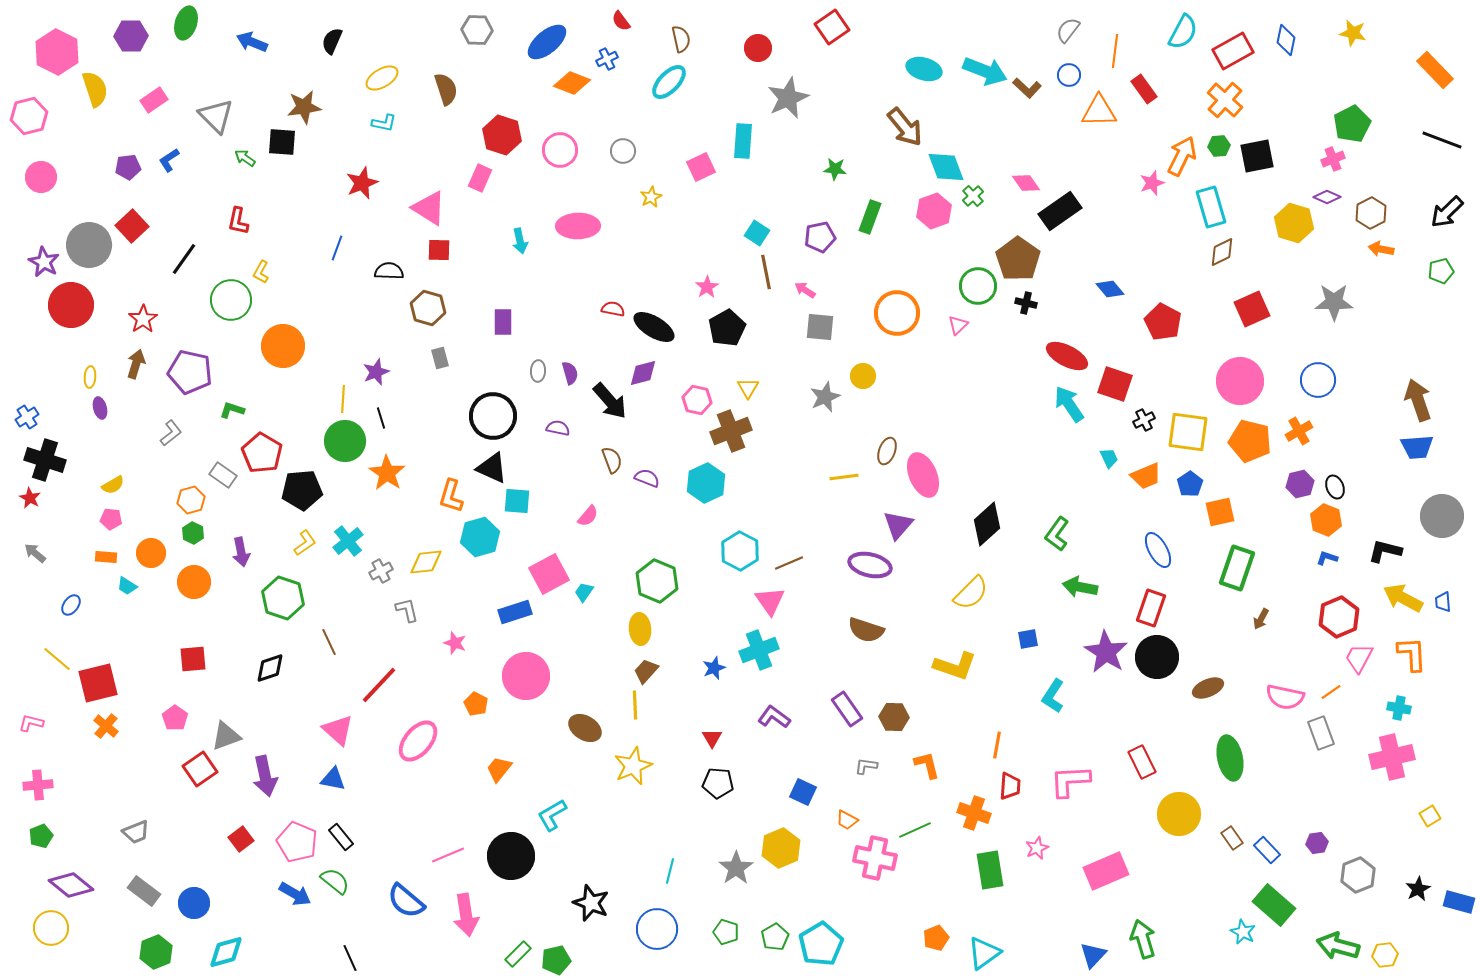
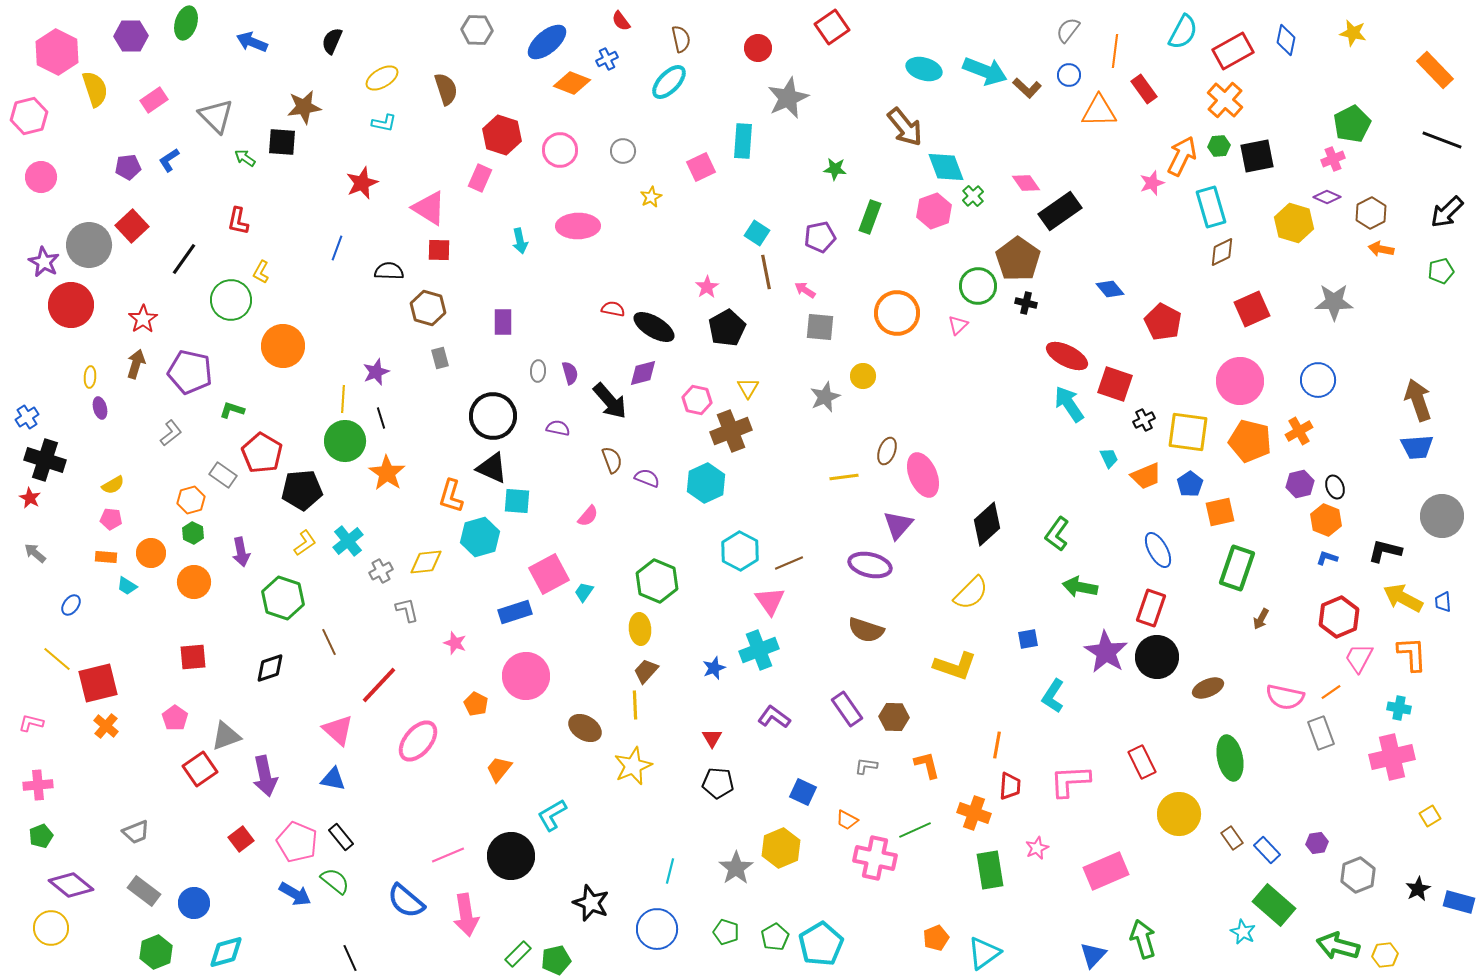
red square at (193, 659): moved 2 px up
